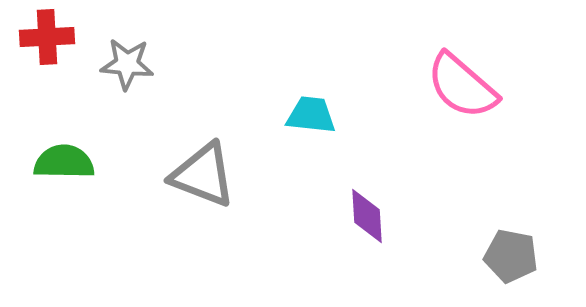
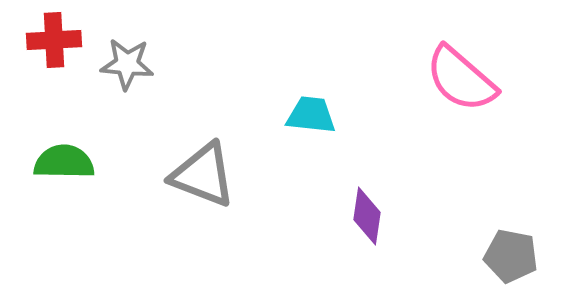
red cross: moved 7 px right, 3 px down
pink semicircle: moved 1 px left, 7 px up
purple diamond: rotated 12 degrees clockwise
